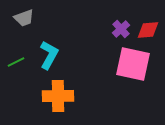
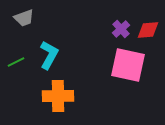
pink square: moved 5 px left, 1 px down
